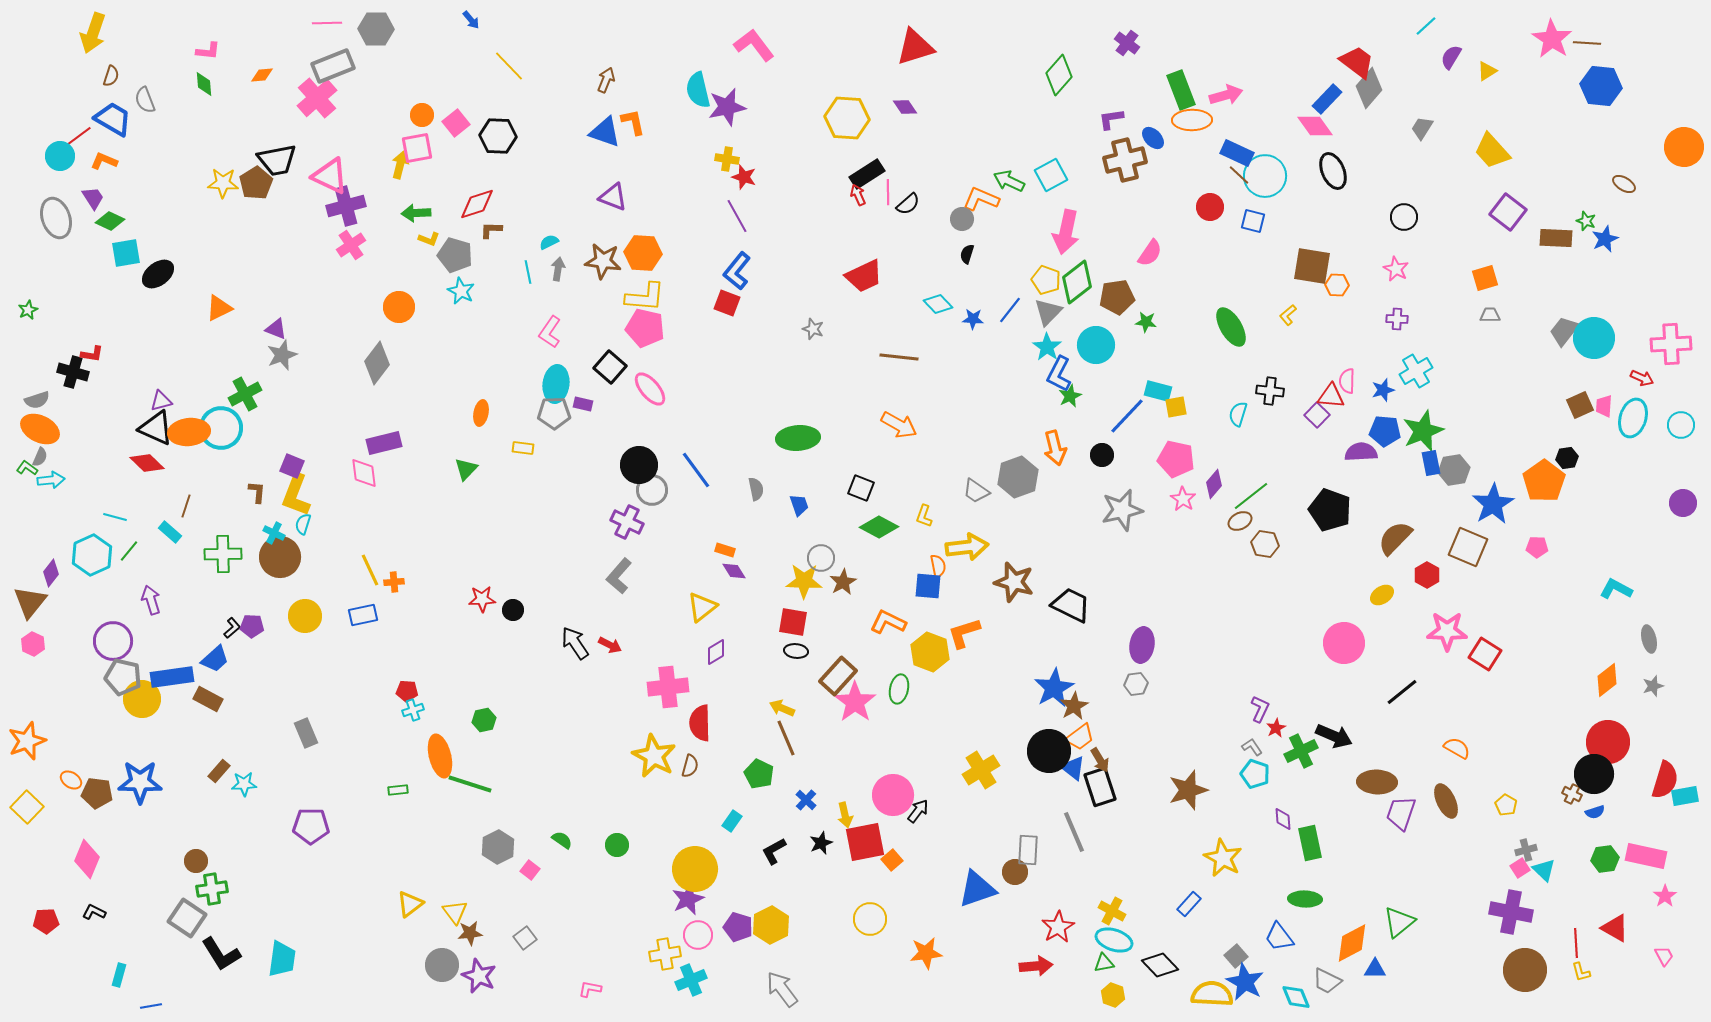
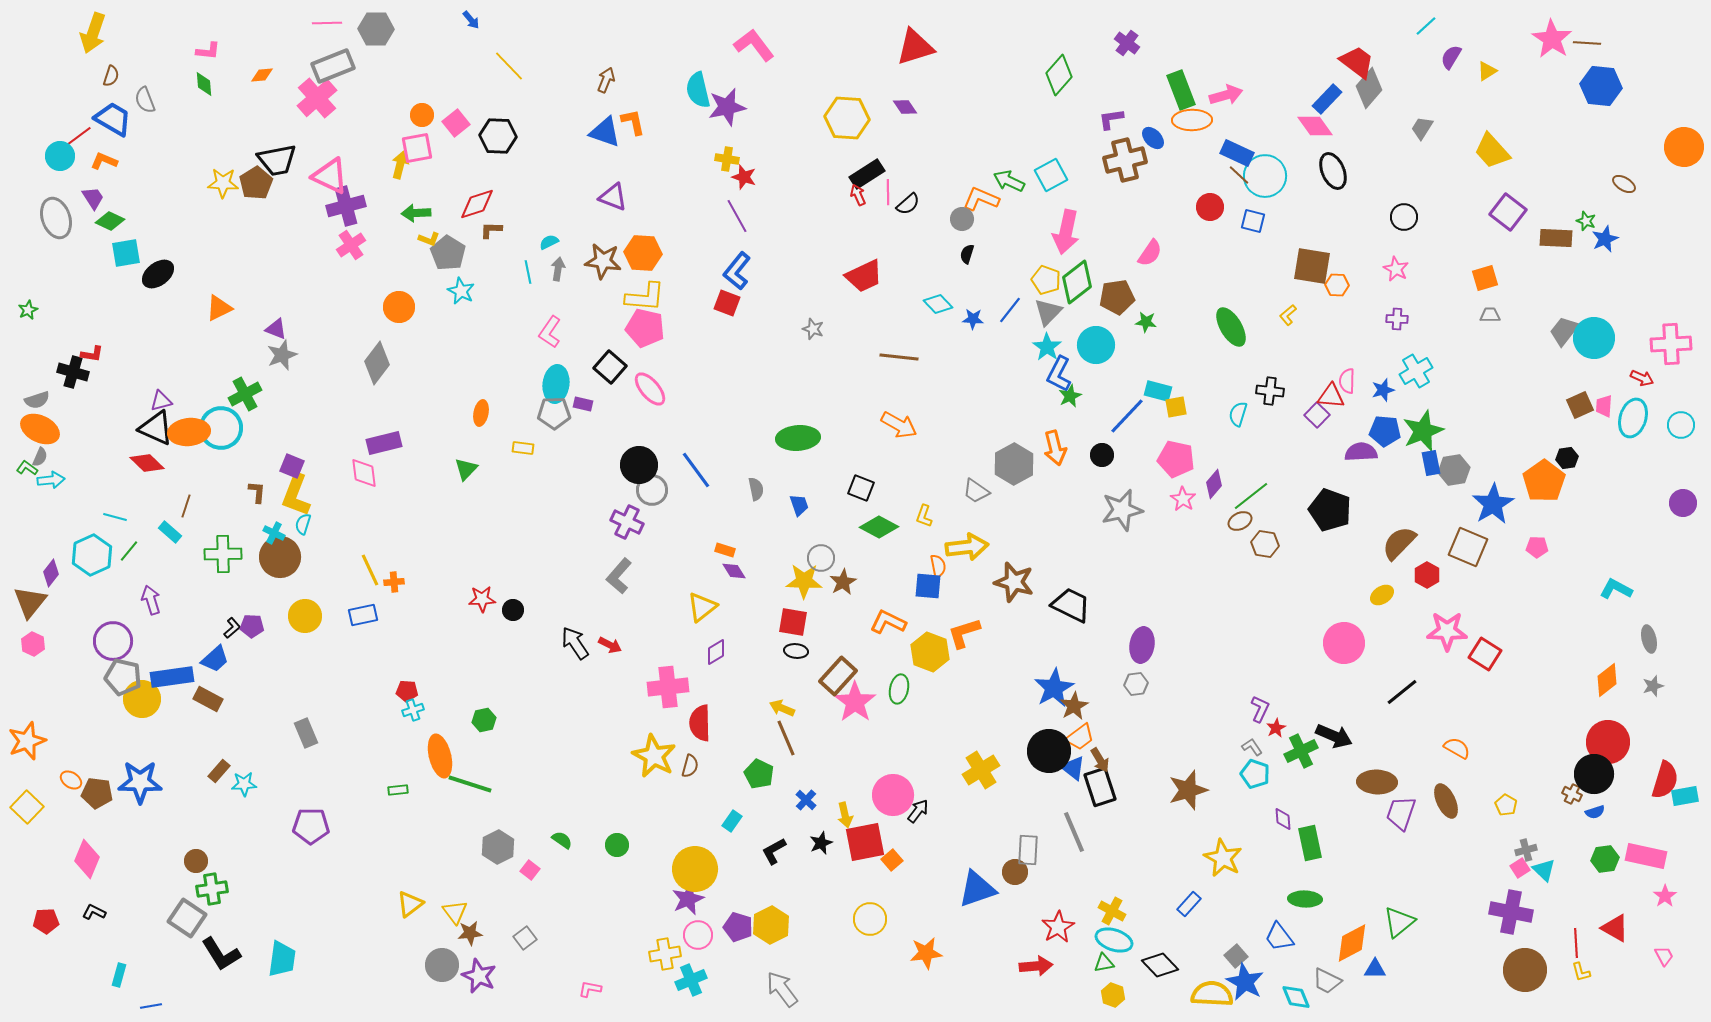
gray pentagon at (455, 255): moved 7 px left, 2 px up; rotated 16 degrees clockwise
gray hexagon at (1018, 477): moved 4 px left, 13 px up; rotated 9 degrees counterclockwise
brown semicircle at (1395, 538): moved 4 px right, 5 px down
